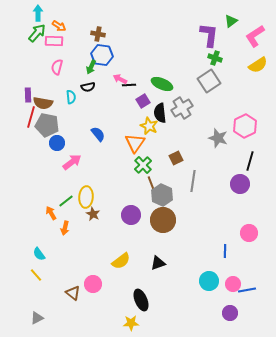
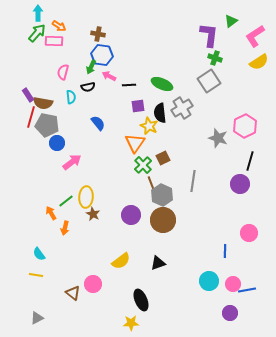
yellow semicircle at (258, 65): moved 1 px right, 3 px up
pink semicircle at (57, 67): moved 6 px right, 5 px down
pink arrow at (120, 79): moved 11 px left, 3 px up
purple rectangle at (28, 95): rotated 32 degrees counterclockwise
purple square at (143, 101): moved 5 px left, 5 px down; rotated 24 degrees clockwise
blue semicircle at (98, 134): moved 11 px up
brown square at (176, 158): moved 13 px left
yellow line at (36, 275): rotated 40 degrees counterclockwise
